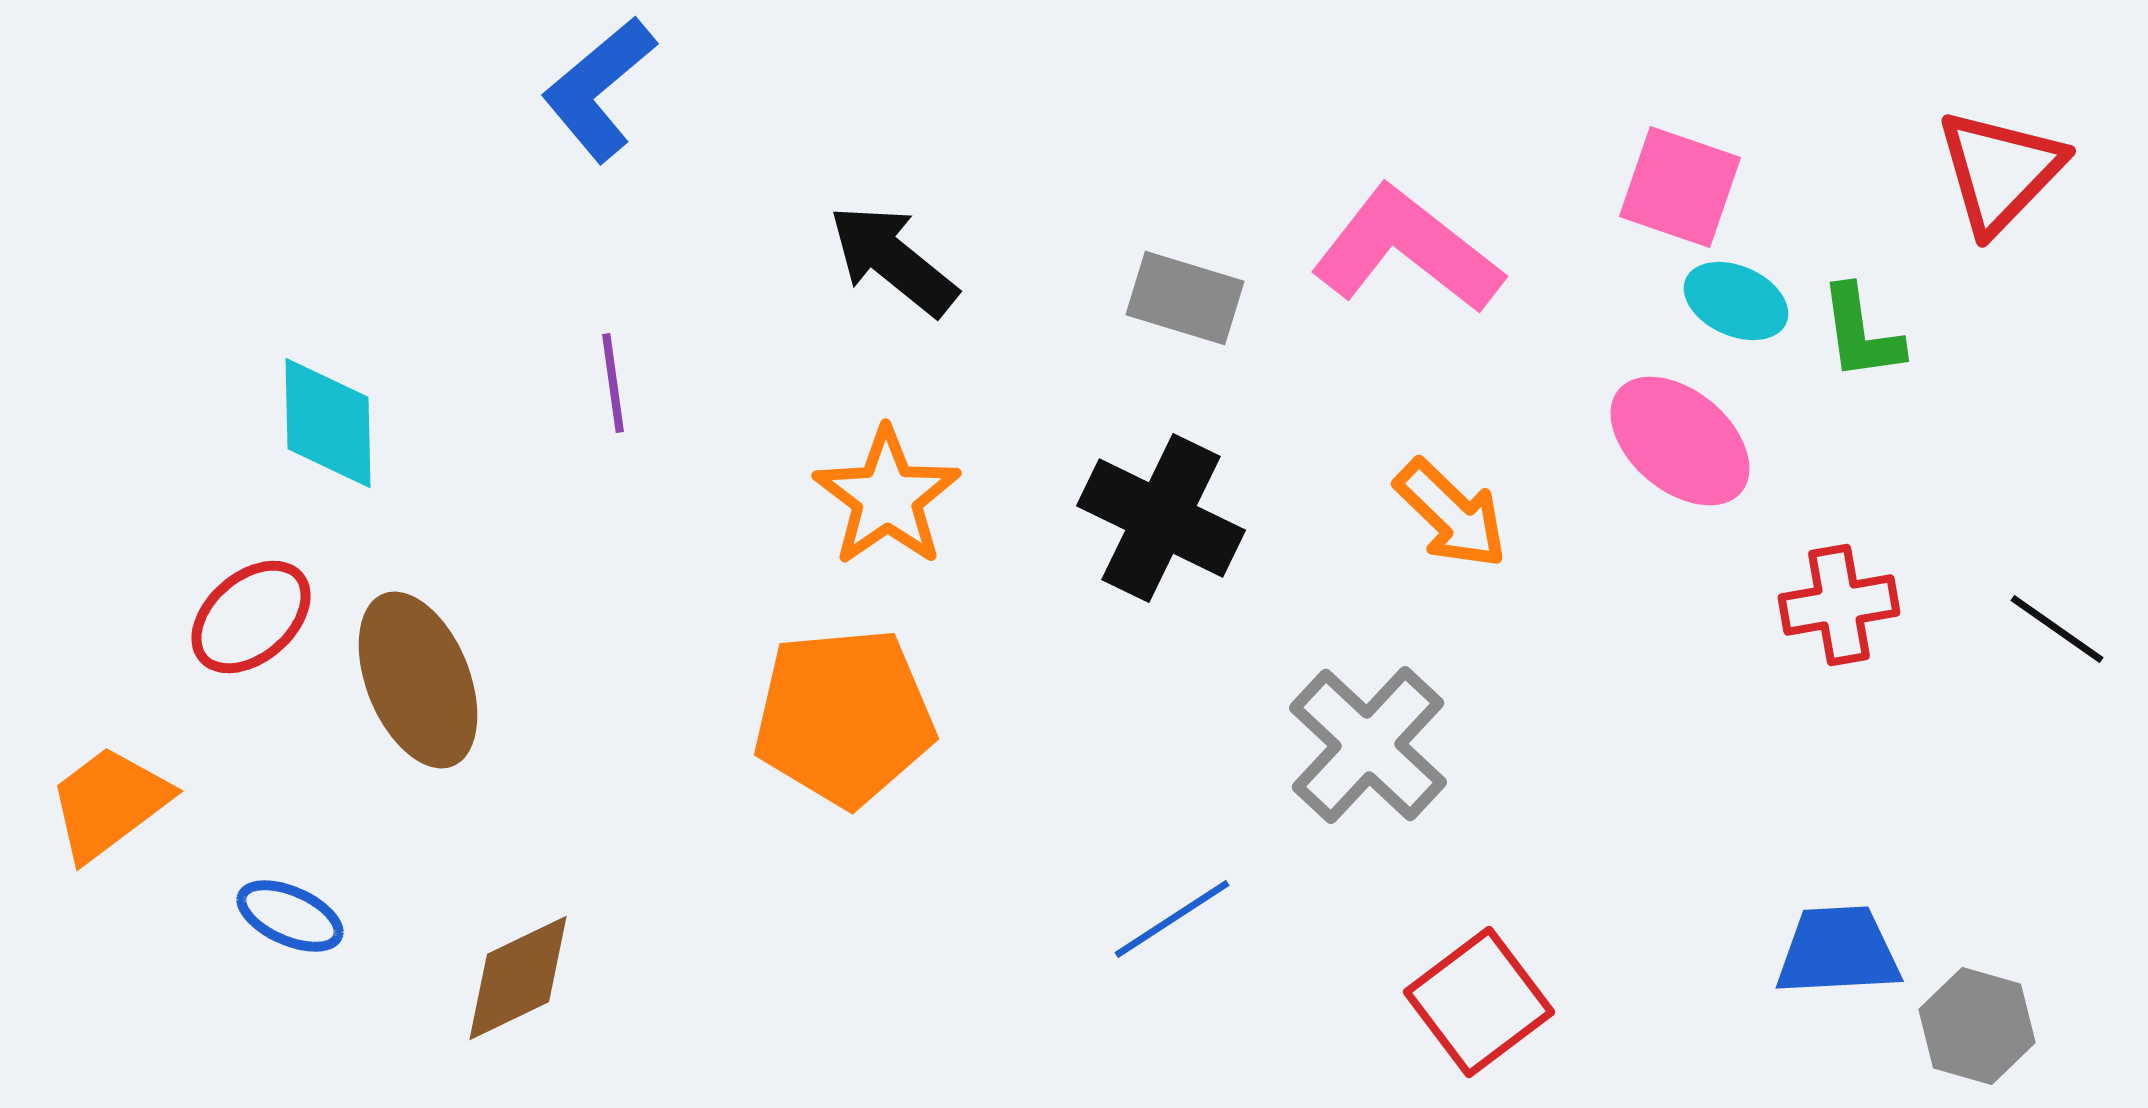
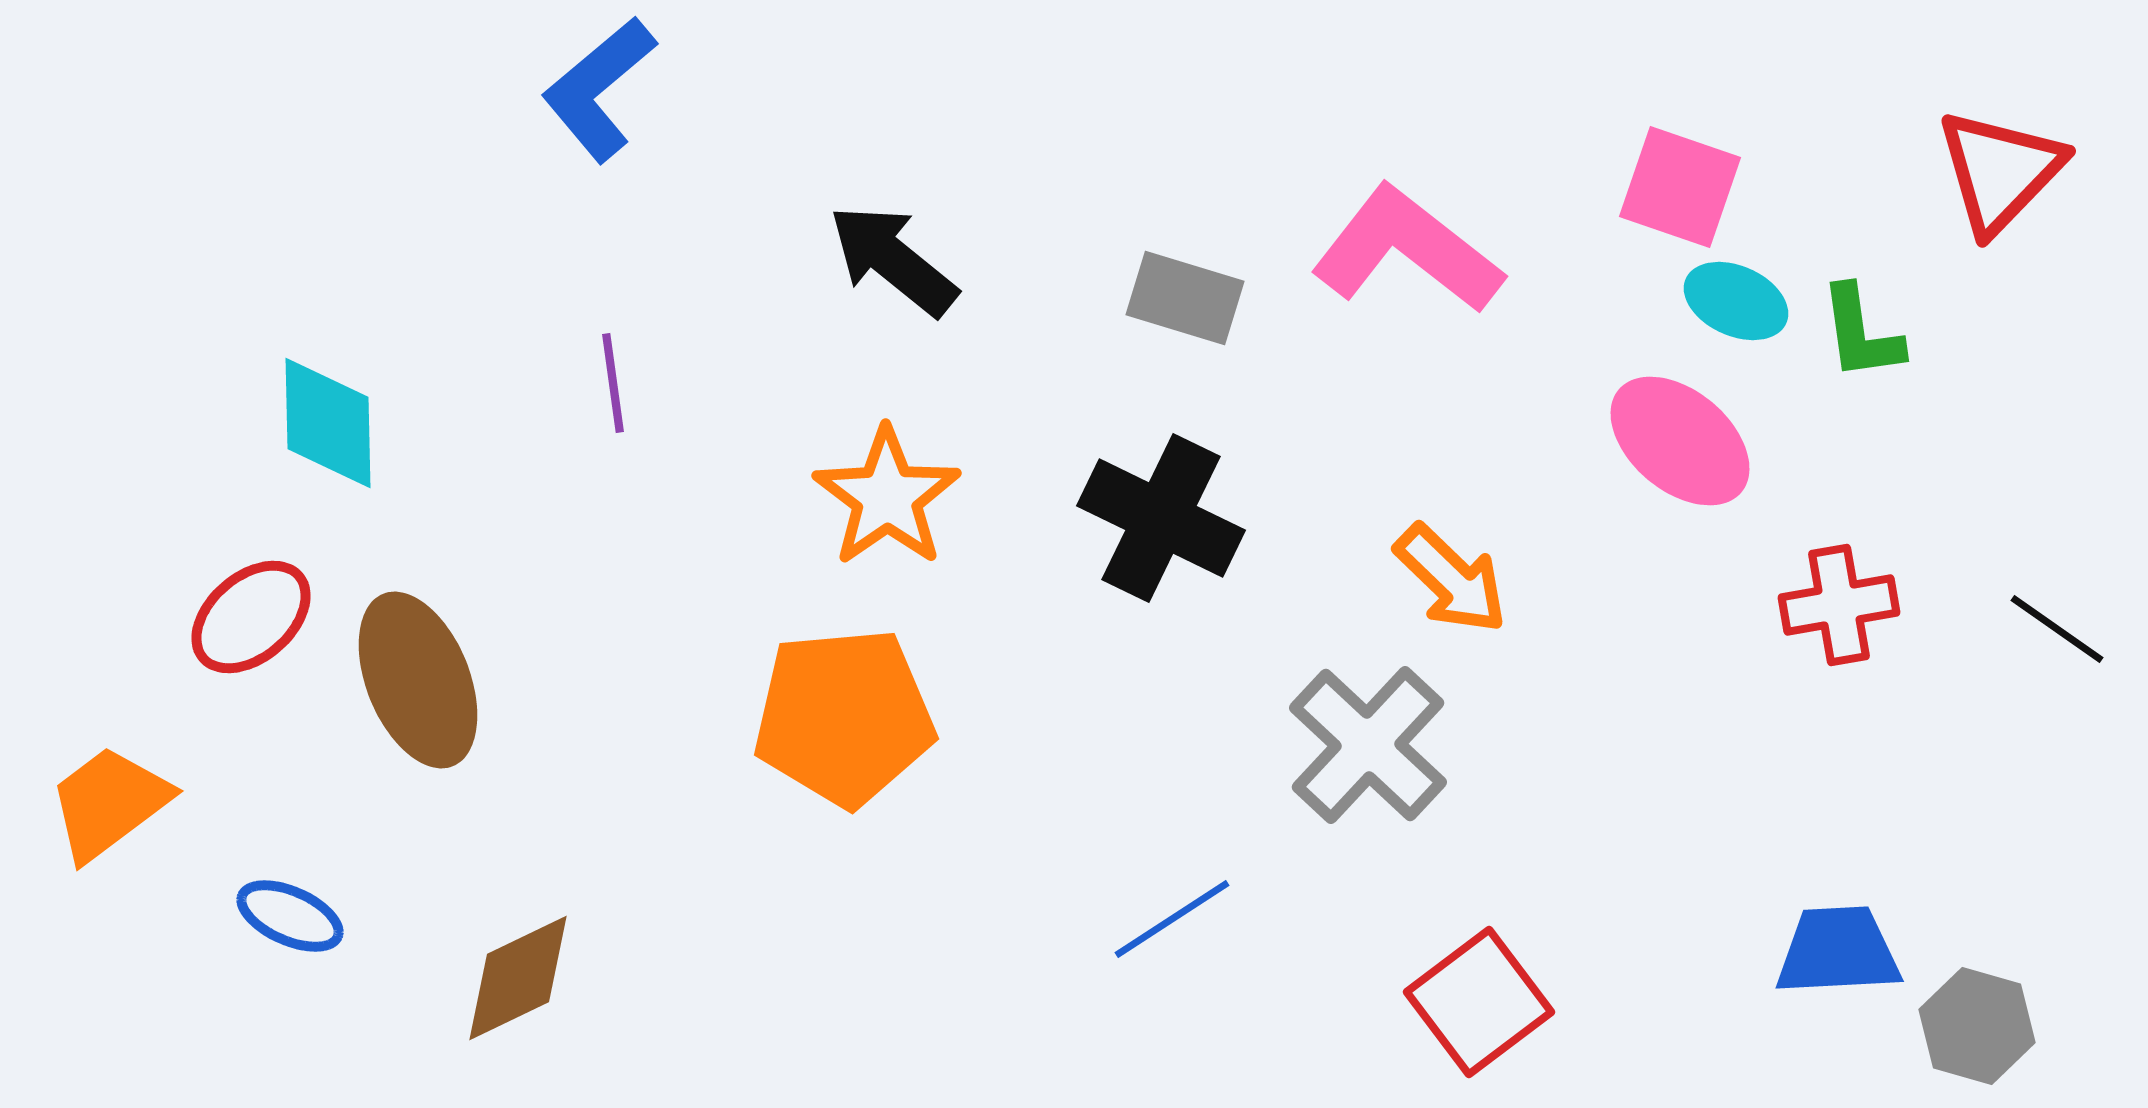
orange arrow: moved 65 px down
